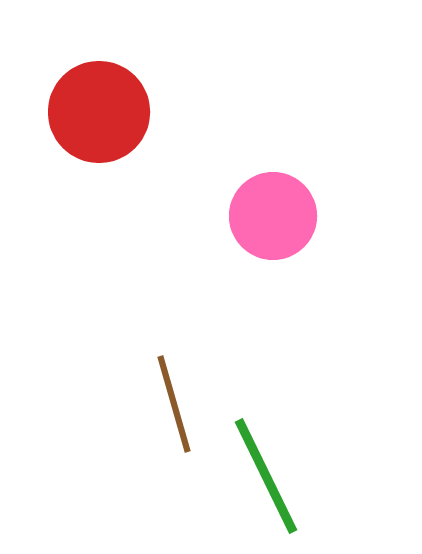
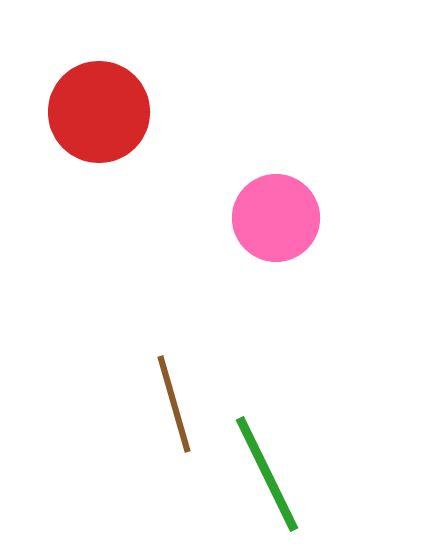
pink circle: moved 3 px right, 2 px down
green line: moved 1 px right, 2 px up
